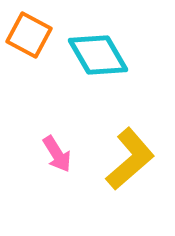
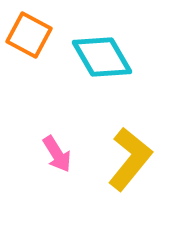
cyan diamond: moved 4 px right, 2 px down
yellow L-shape: rotated 10 degrees counterclockwise
